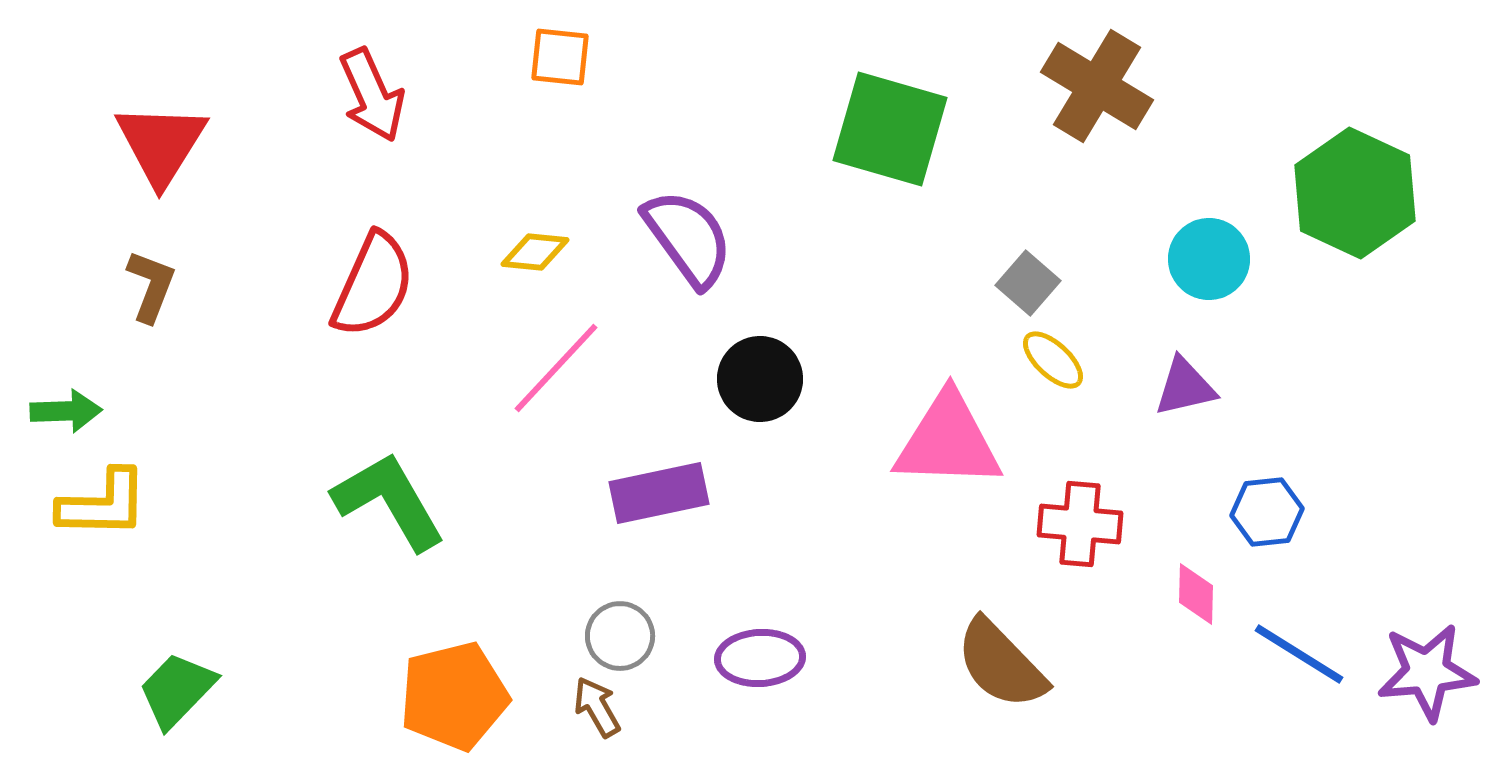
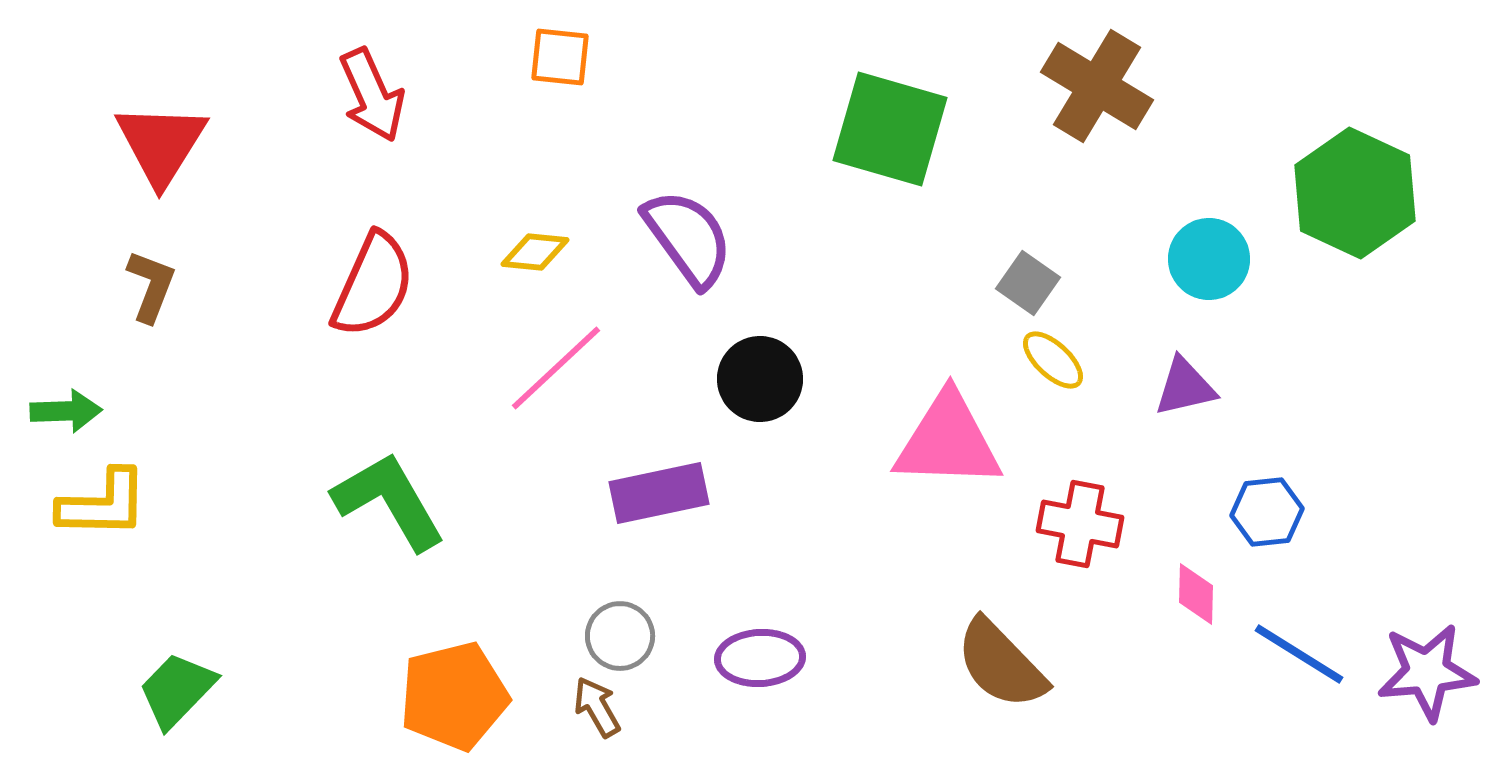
gray square: rotated 6 degrees counterclockwise
pink line: rotated 4 degrees clockwise
red cross: rotated 6 degrees clockwise
